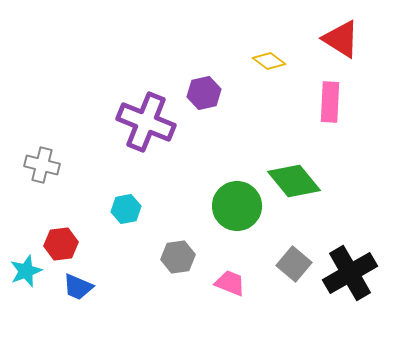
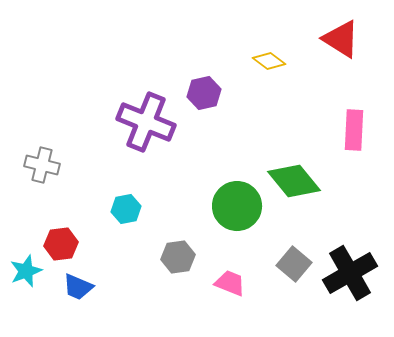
pink rectangle: moved 24 px right, 28 px down
